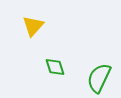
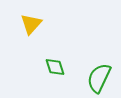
yellow triangle: moved 2 px left, 2 px up
